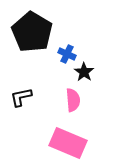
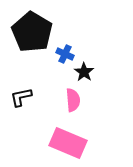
blue cross: moved 2 px left
